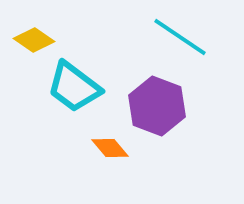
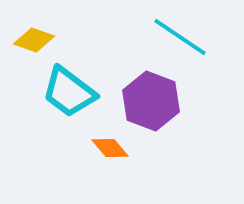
yellow diamond: rotated 15 degrees counterclockwise
cyan trapezoid: moved 5 px left, 5 px down
purple hexagon: moved 6 px left, 5 px up
